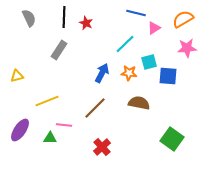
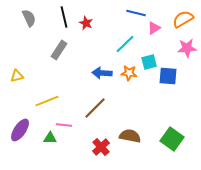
black line: rotated 15 degrees counterclockwise
blue arrow: rotated 114 degrees counterclockwise
brown semicircle: moved 9 px left, 33 px down
red cross: moved 1 px left
